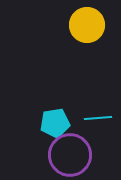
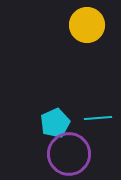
cyan pentagon: rotated 16 degrees counterclockwise
purple circle: moved 1 px left, 1 px up
